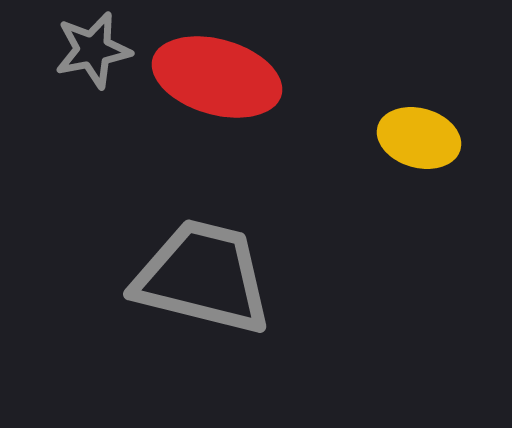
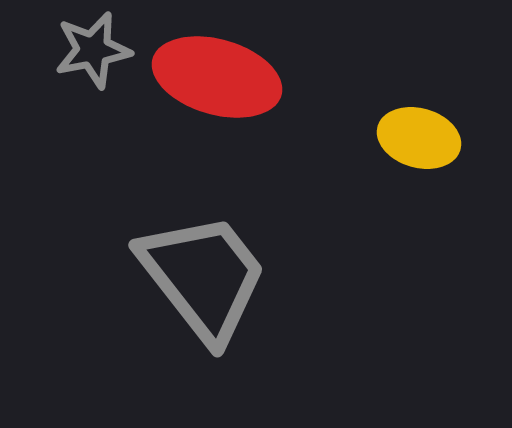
gray trapezoid: rotated 38 degrees clockwise
